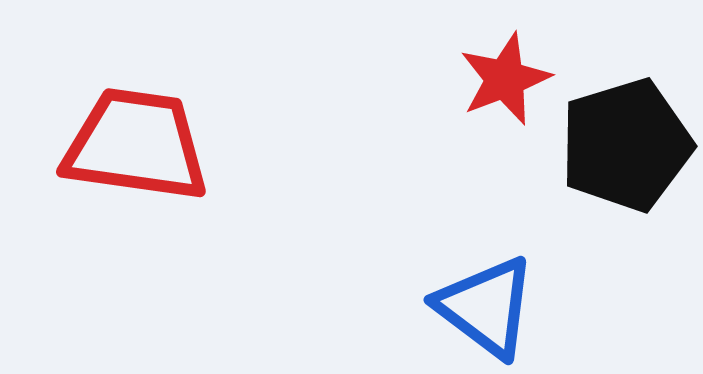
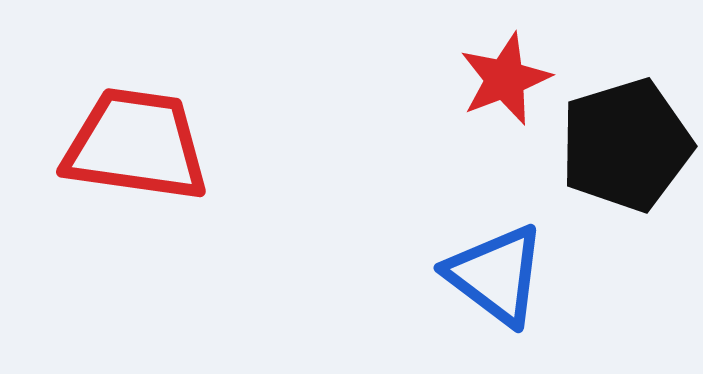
blue triangle: moved 10 px right, 32 px up
